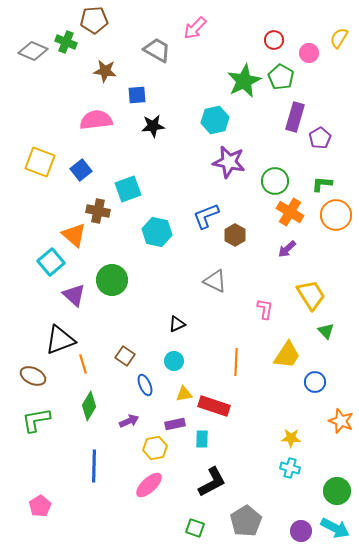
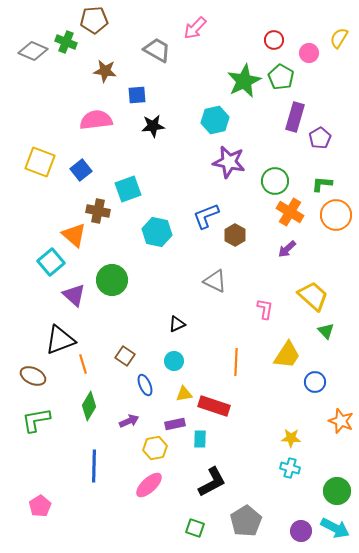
yellow trapezoid at (311, 295): moved 2 px right, 1 px down; rotated 16 degrees counterclockwise
cyan rectangle at (202, 439): moved 2 px left
